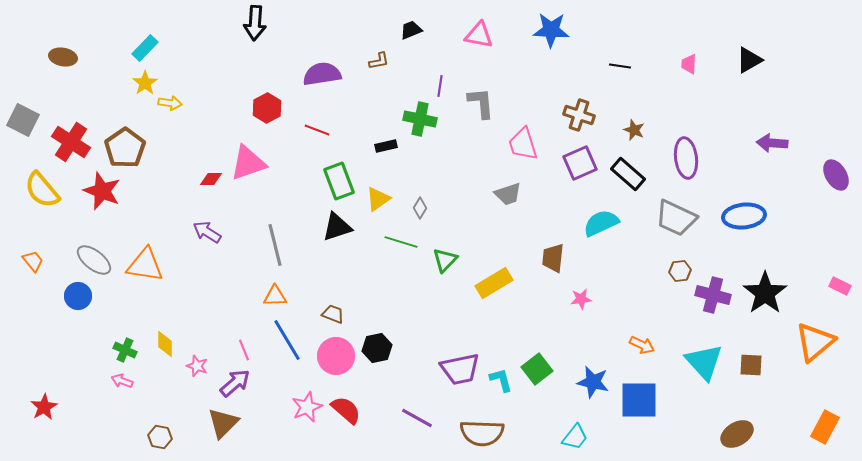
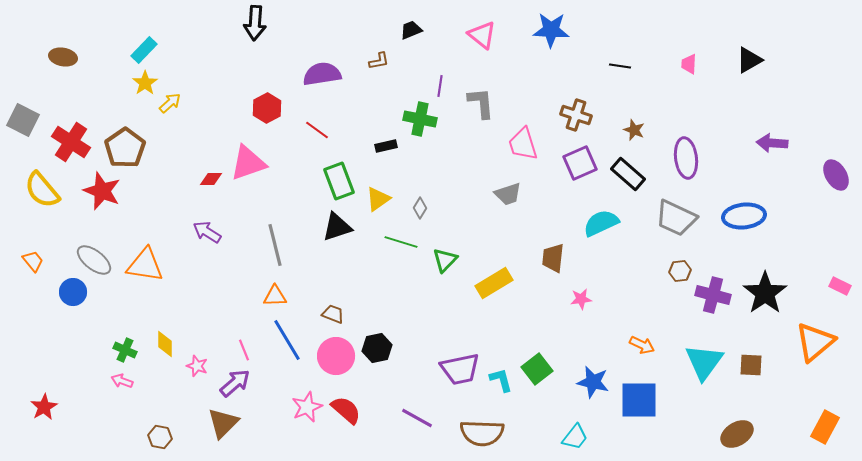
pink triangle at (479, 35): moved 3 px right; rotated 28 degrees clockwise
cyan rectangle at (145, 48): moved 1 px left, 2 px down
yellow arrow at (170, 103): rotated 50 degrees counterclockwise
brown cross at (579, 115): moved 3 px left
red line at (317, 130): rotated 15 degrees clockwise
blue circle at (78, 296): moved 5 px left, 4 px up
cyan triangle at (704, 362): rotated 18 degrees clockwise
